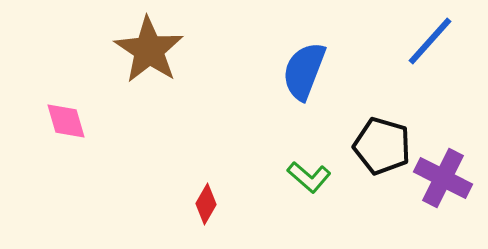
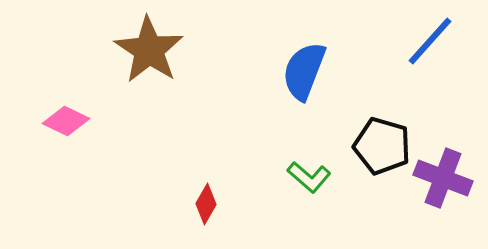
pink diamond: rotated 48 degrees counterclockwise
purple cross: rotated 6 degrees counterclockwise
